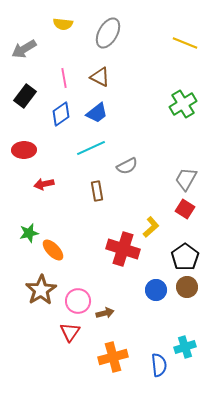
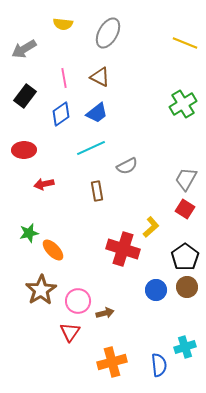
orange cross: moved 1 px left, 5 px down
